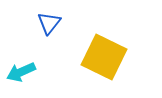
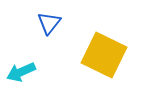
yellow square: moved 2 px up
